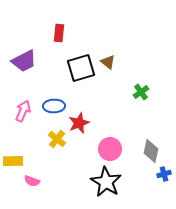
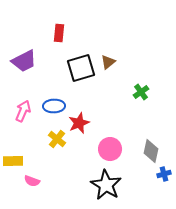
brown triangle: rotated 42 degrees clockwise
black star: moved 3 px down
